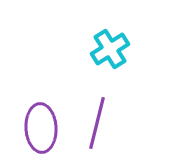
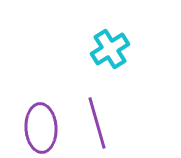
purple line: rotated 30 degrees counterclockwise
